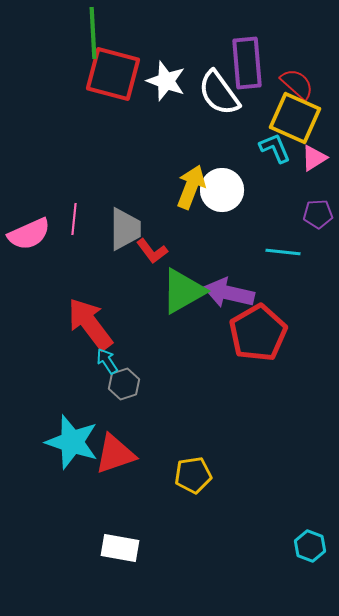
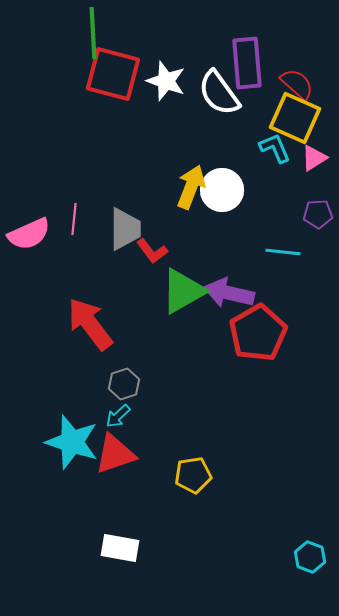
cyan arrow: moved 11 px right, 55 px down; rotated 100 degrees counterclockwise
cyan hexagon: moved 11 px down
